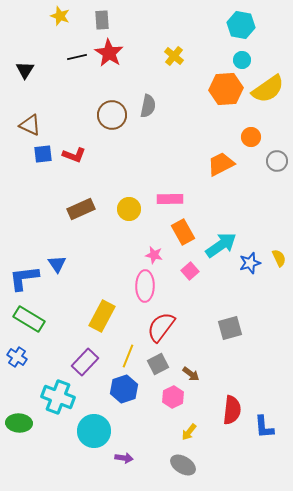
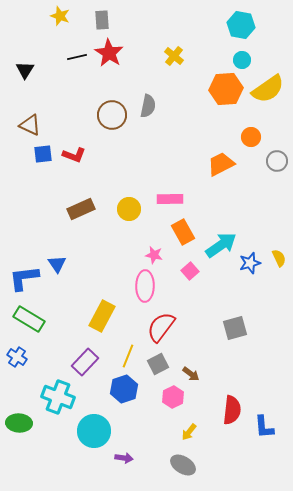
gray square at (230, 328): moved 5 px right
